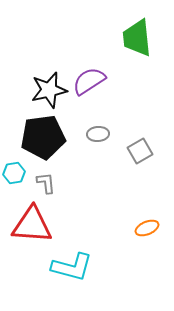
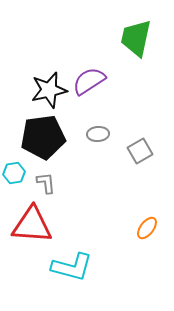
green trapezoid: moved 1 px left; rotated 18 degrees clockwise
orange ellipse: rotated 30 degrees counterclockwise
